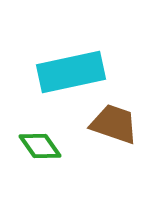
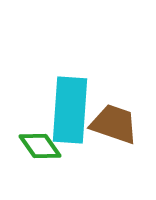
cyan rectangle: moved 1 px left, 38 px down; rotated 74 degrees counterclockwise
